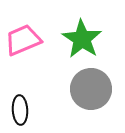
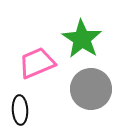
pink trapezoid: moved 14 px right, 23 px down
